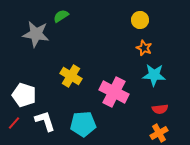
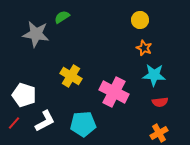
green semicircle: moved 1 px right, 1 px down
red semicircle: moved 7 px up
white L-shape: rotated 80 degrees clockwise
